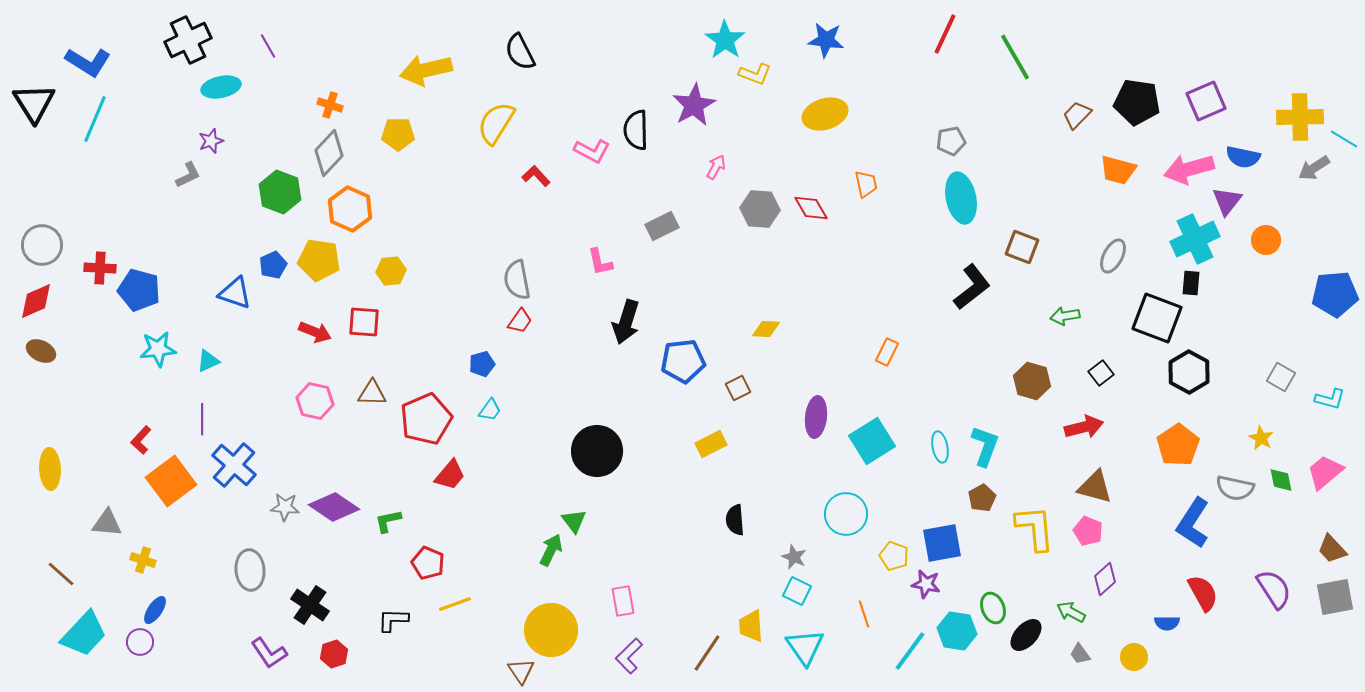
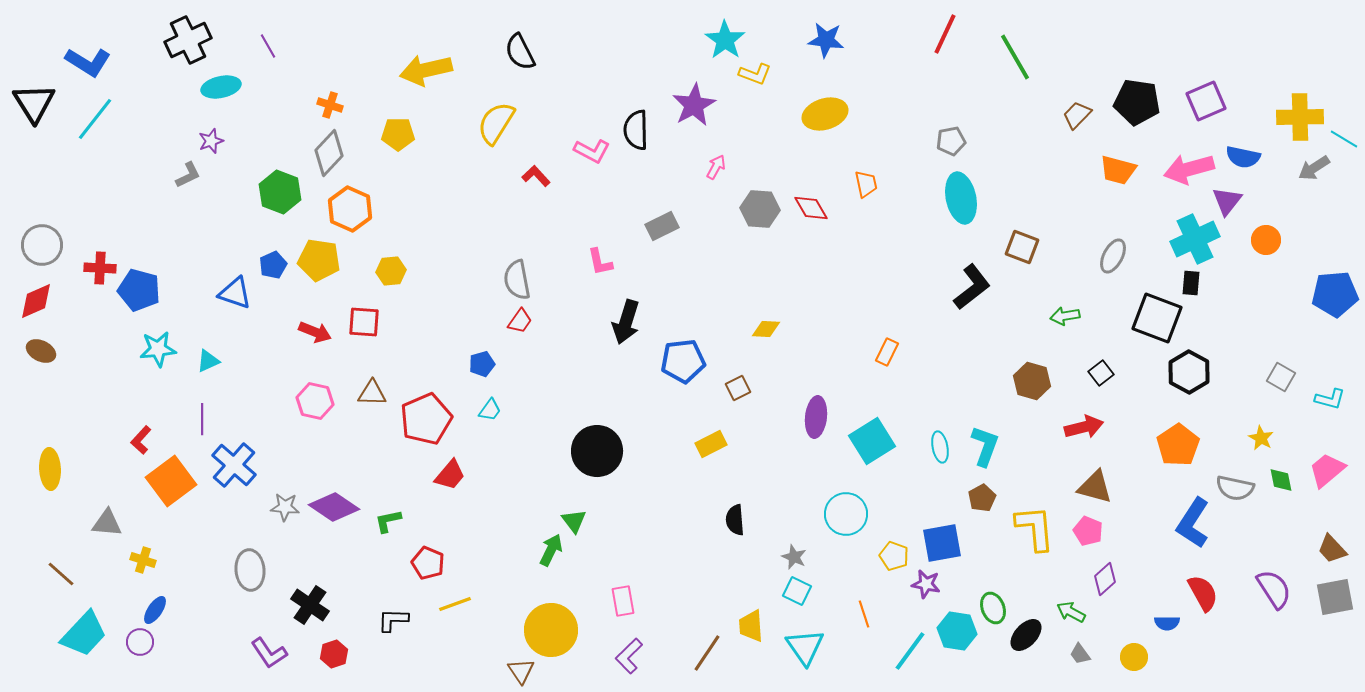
cyan line at (95, 119): rotated 15 degrees clockwise
pink trapezoid at (1325, 472): moved 2 px right, 2 px up
